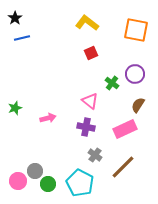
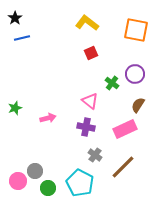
green circle: moved 4 px down
